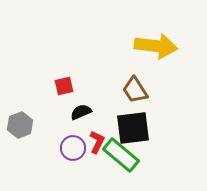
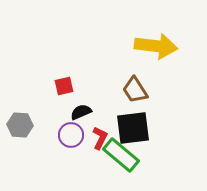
gray hexagon: rotated 25 degrees clockwise
red L-shape: moved 3 px right, 4 px up
purple circle: moved 2 px left, 13 px up
